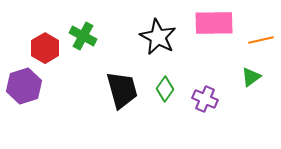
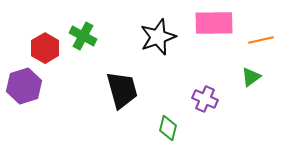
black star: rotated 24 degrees clockwise
green diamond: moved 3 px right, 39 px down; rotated 20 degrees counterclockwise
